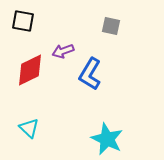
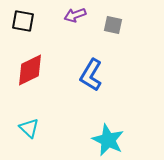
gray square: moved 2 px right, 1 px up
purple arrow: moved 12 px right, 36 px up
blue L-shape: moved 1 px right, 1 px down
cyan star: moved 1 px right, 1 px down
